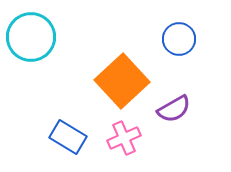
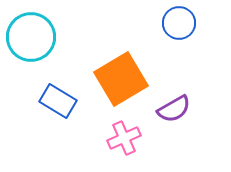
blue circle: moved 16 px up
orange square: moved 1 px left, 2 px up; rotated 12 degrees clockwise
blue rectangle: moved 10 px left, 36 px up
